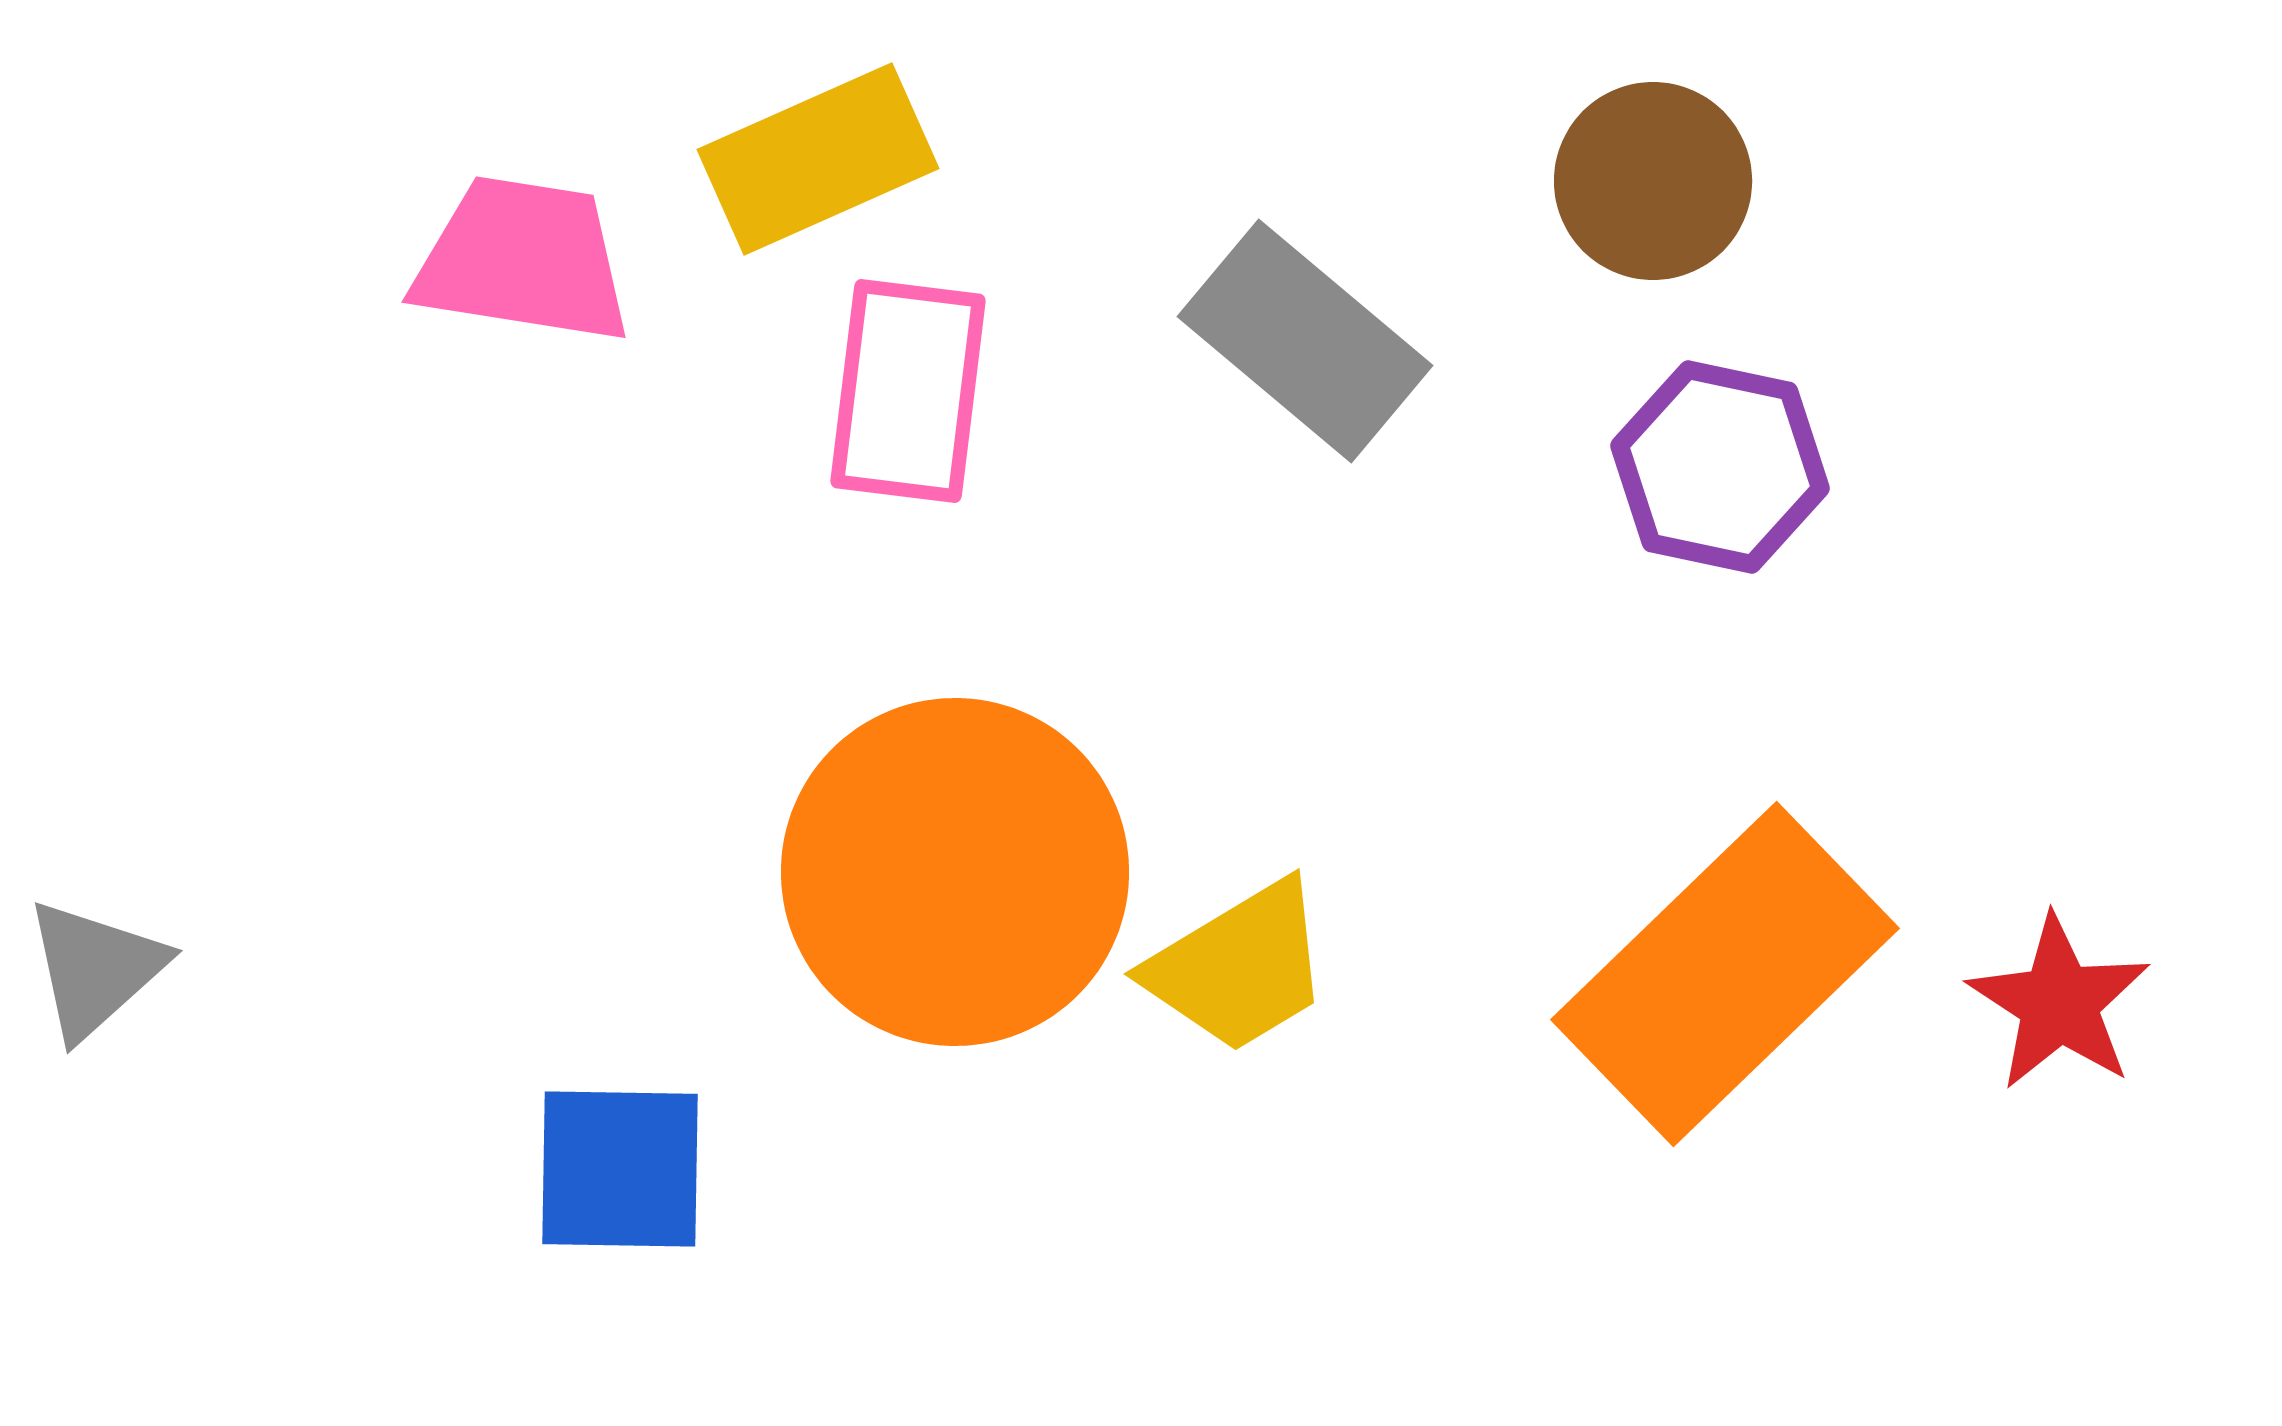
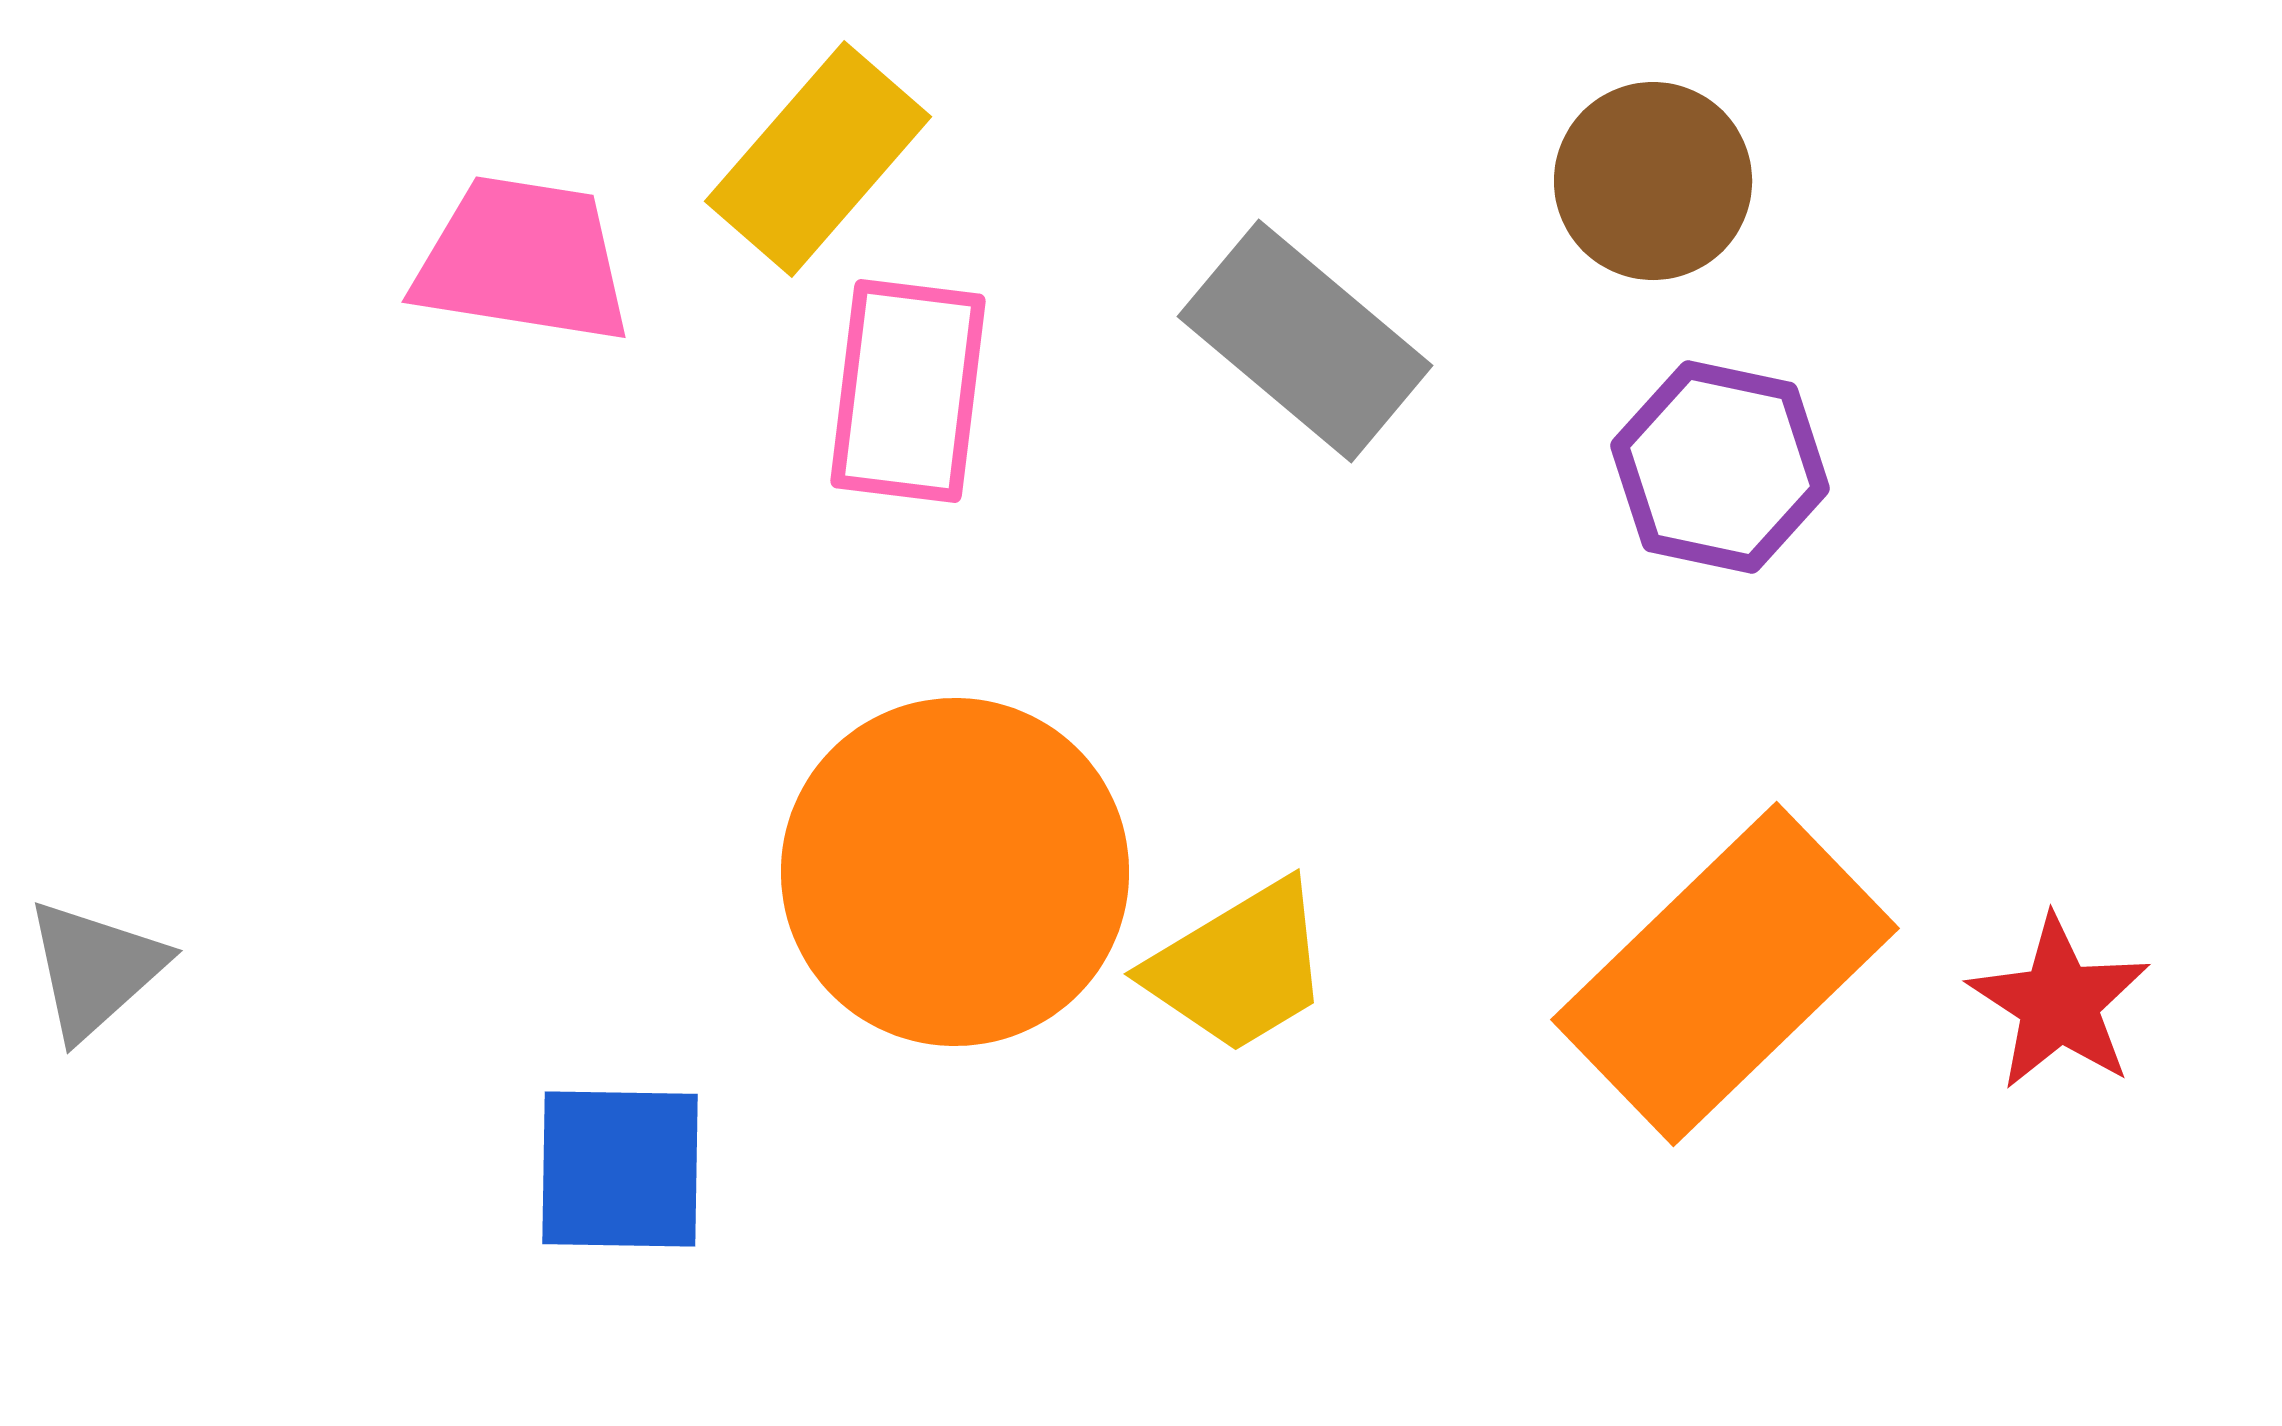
yellow rectangle: rotated 25 degrees counterclockwise
